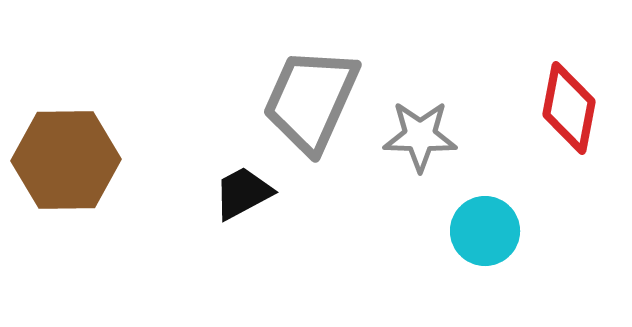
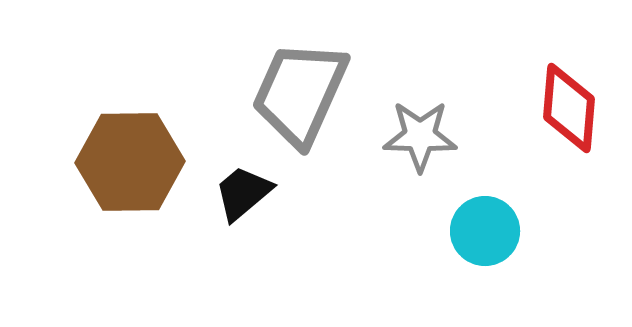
gray trapezoid: moved 11 px left, 7 px up
red diamond: rotated 6 degrees counterclockwise
brown hexagon: moved 64 px right, 2 px down
black trapezoid: rotated 12 degrees counterclockwise
